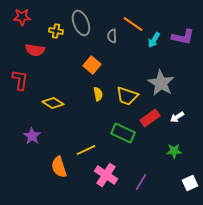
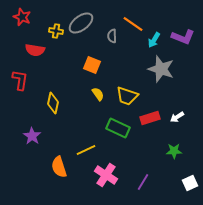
red star: rotated 24 degrees clockwise
gray ellipse: rotated 75 degrees clockwise
purple L-shape: rotated 10 degrees clockwise
orange square: rotated 18 degrees counterclockwise
gray star: moved 14 px up; rotated 12 degrees counterclockwise
yellow semicircle: rotated 24 degrees counterclockwise
yellow diamond: rotated 70 degrees clockwise
red rectangle: rotated 18 degrees clockwise
green rectangle: moved 5 px left, 5 px up
purple line: moved 2 px right
